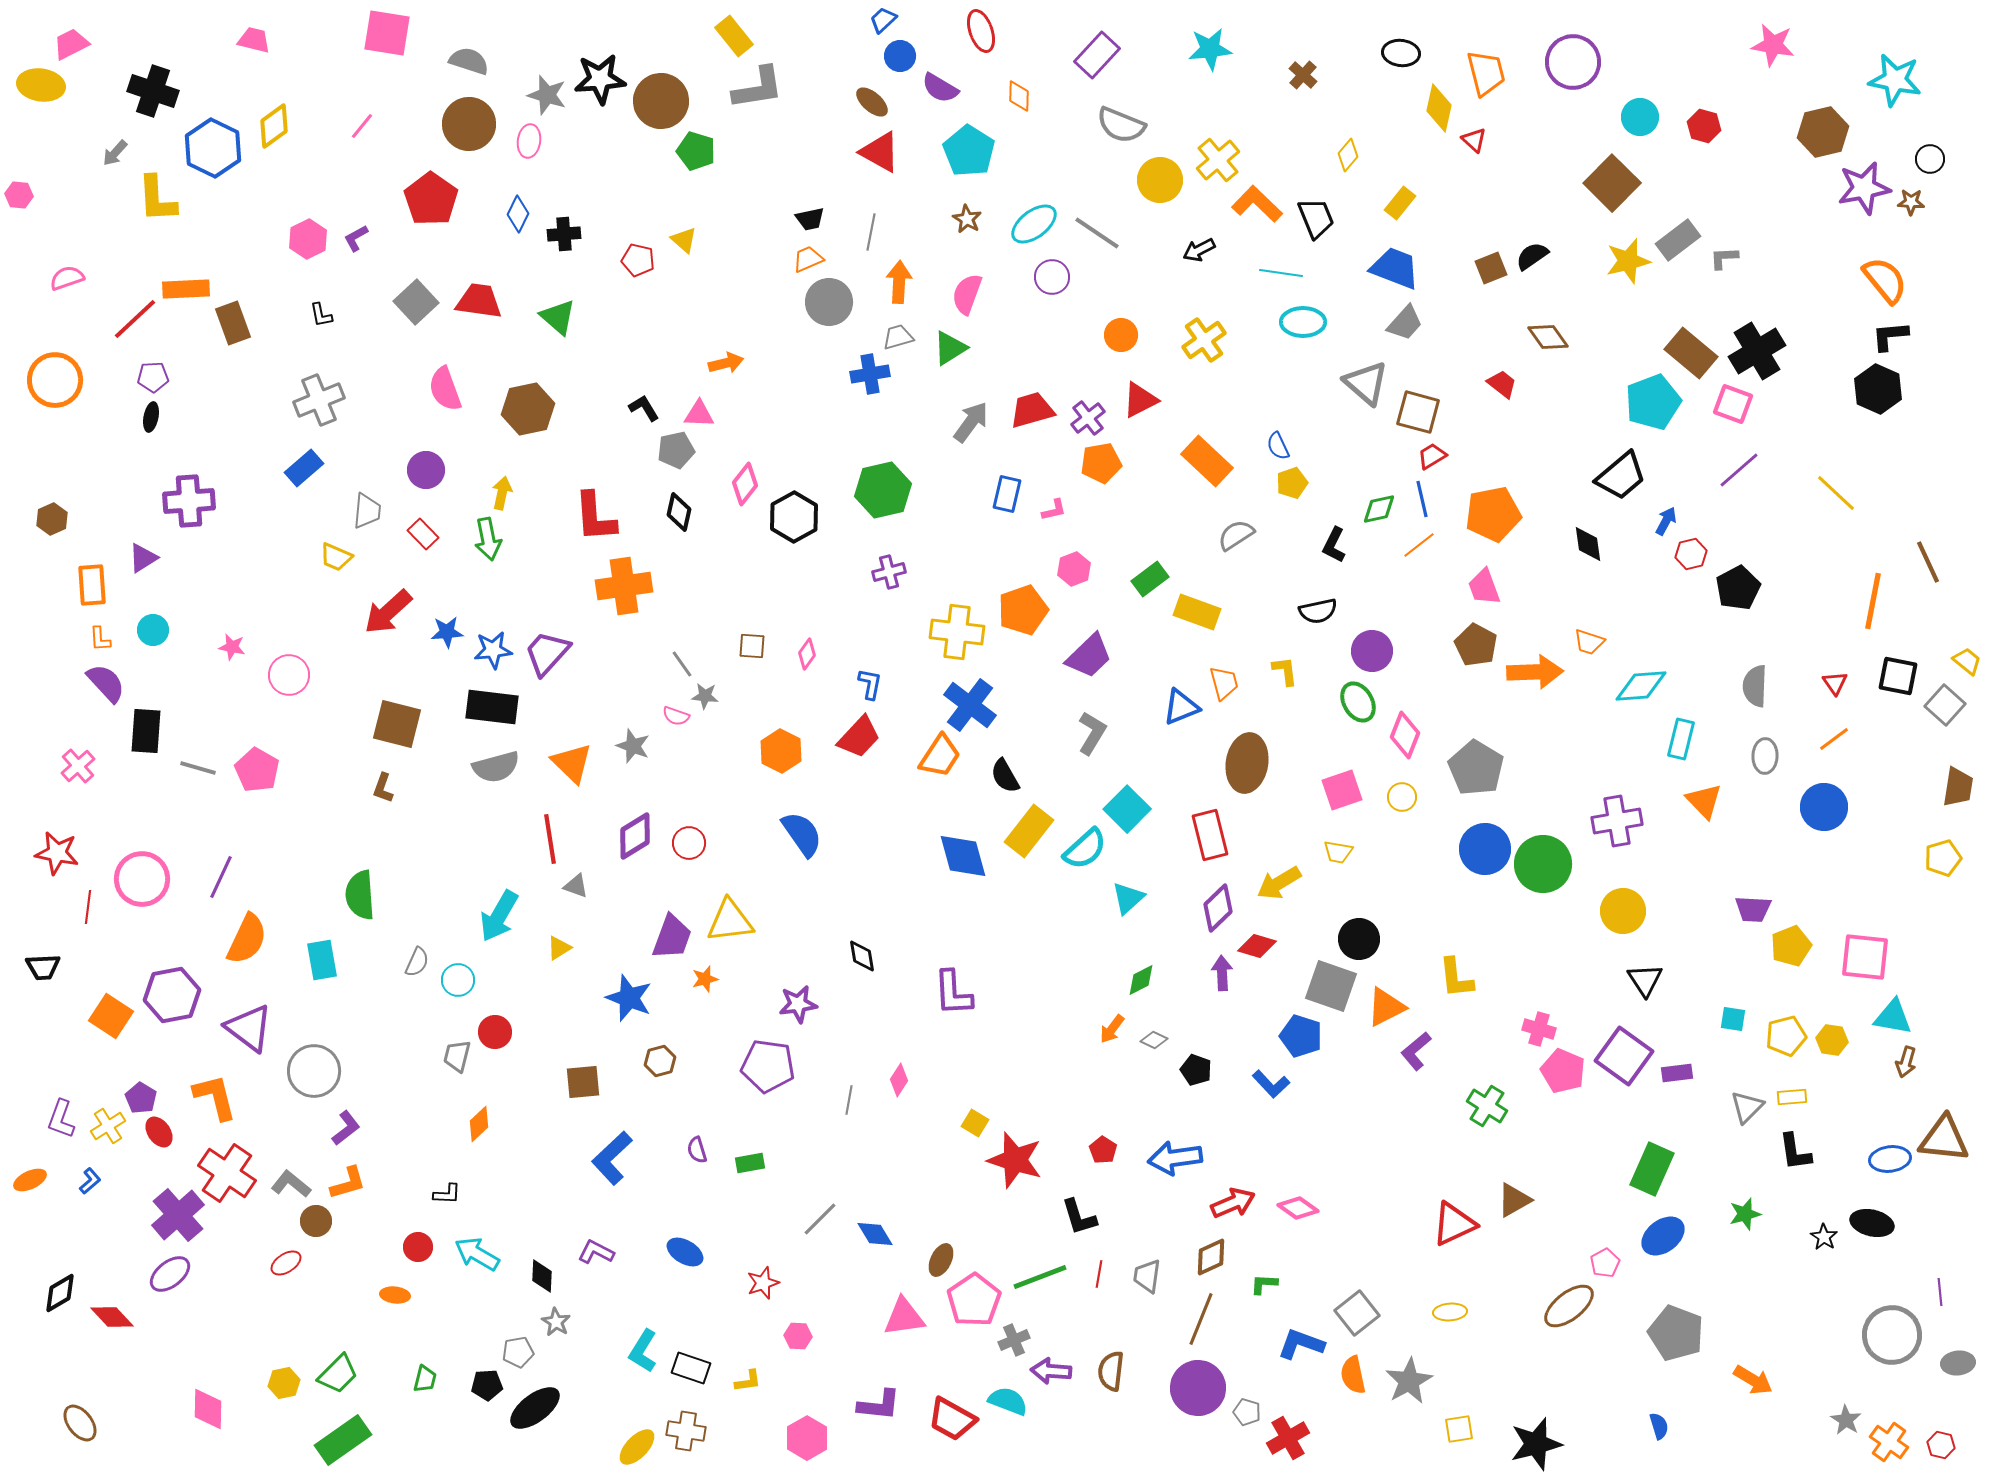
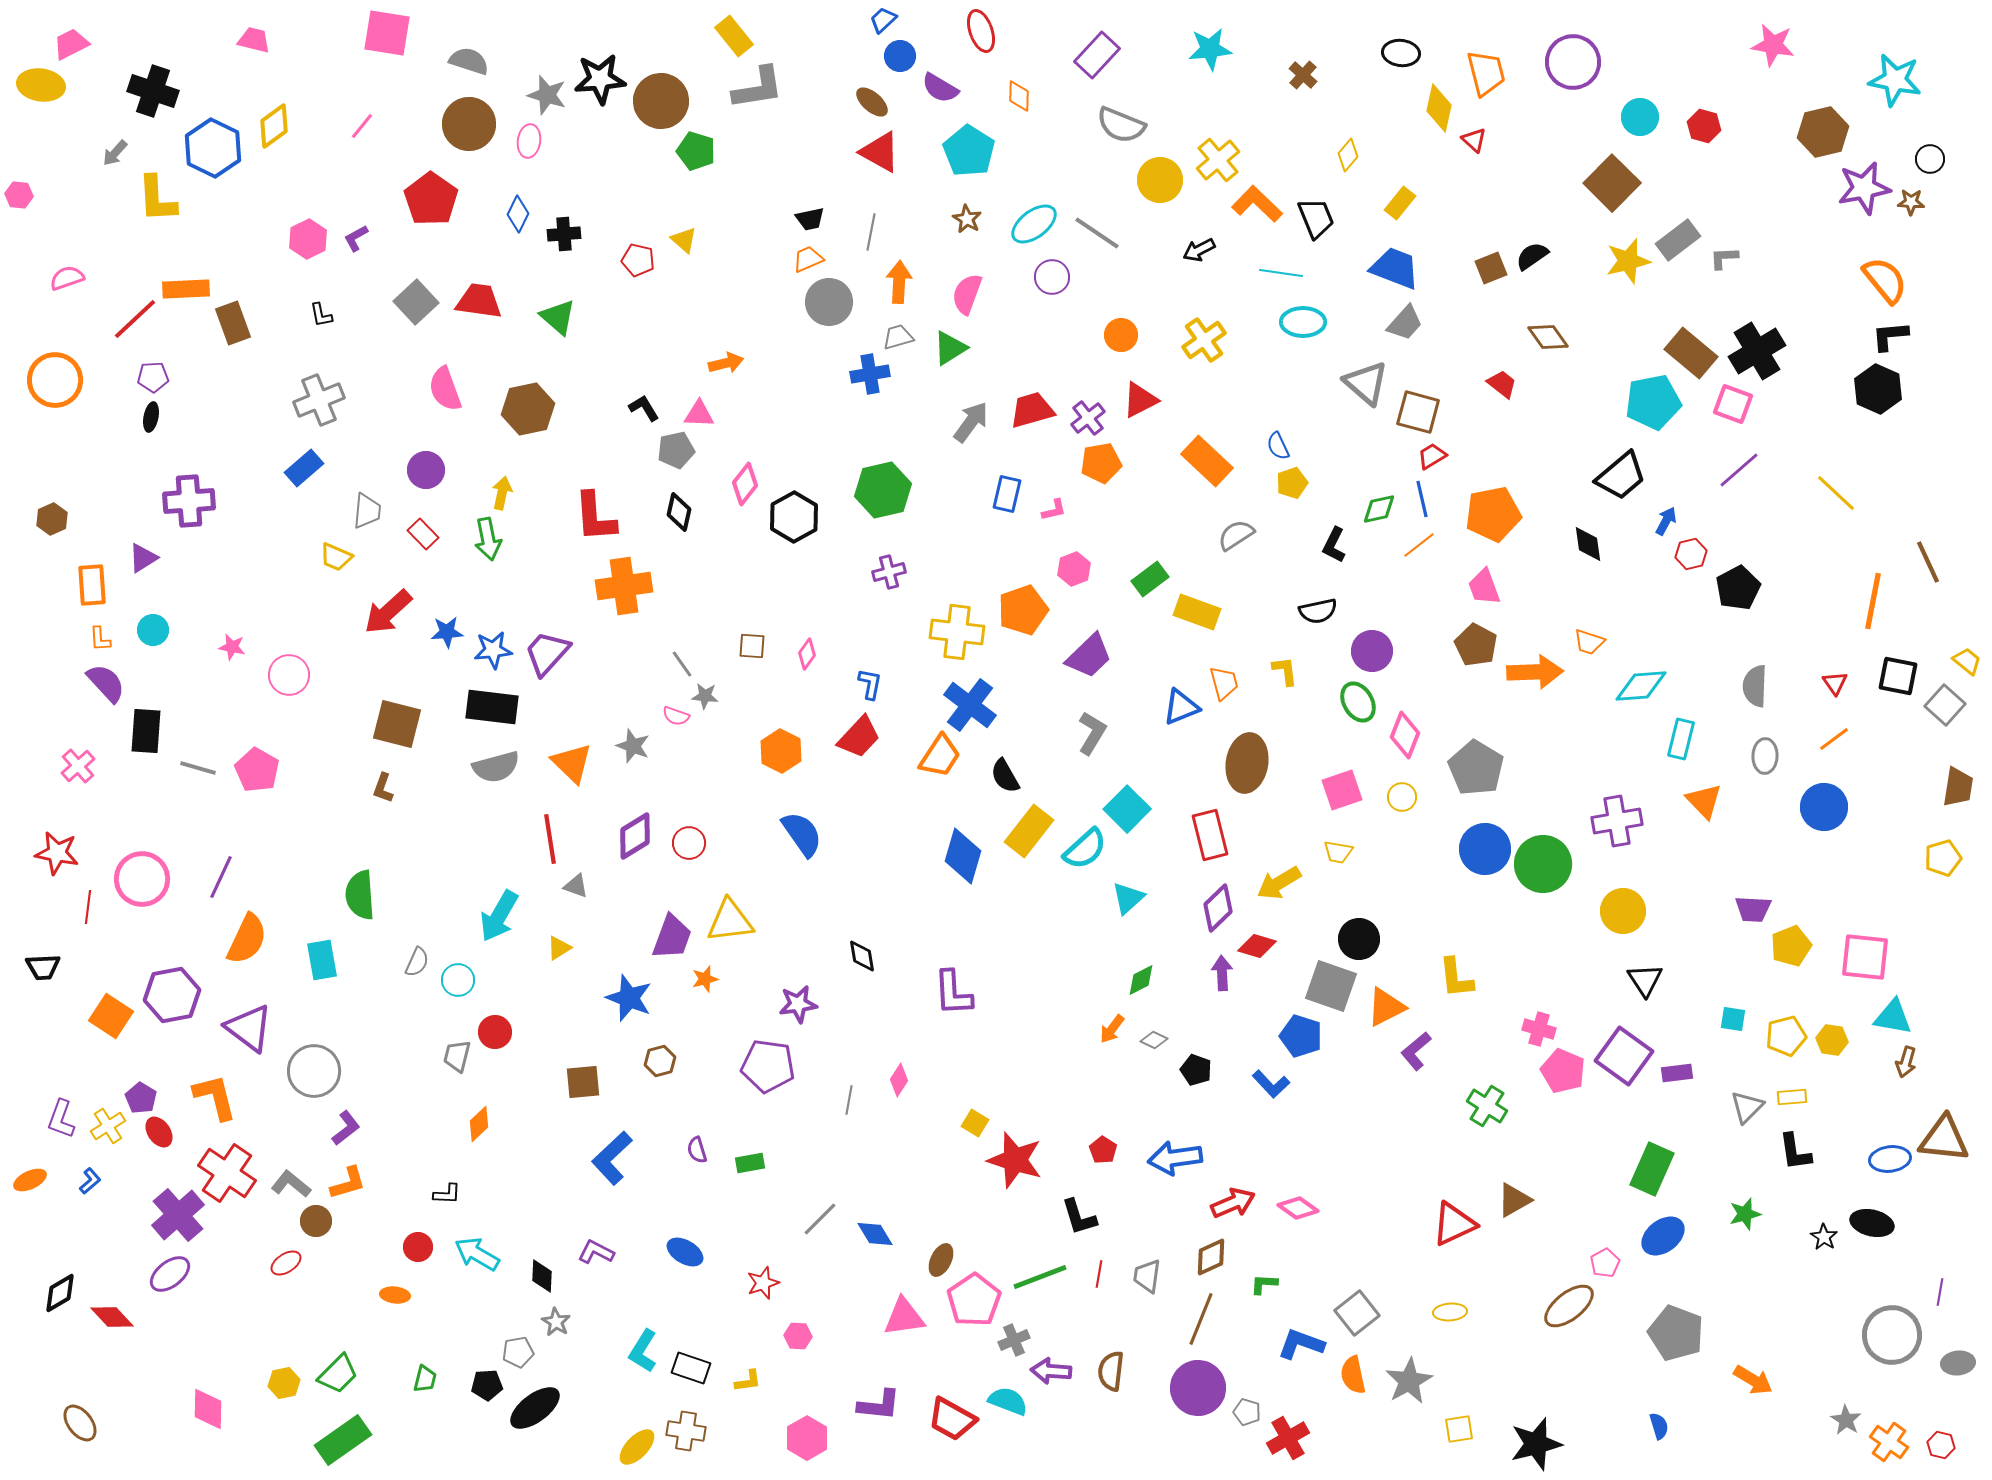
cyan pentagon at (1653, 402): rotated 10 degrees clockwise
blue diamond at (963, 856): rotated 32 degrees clockwise
purple line at (1940, 1292): rotated 16 degrees clockwise
